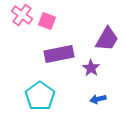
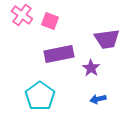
pink square: moved 3 px right
purple trapezoid: rotated 52 degrees clockwise
